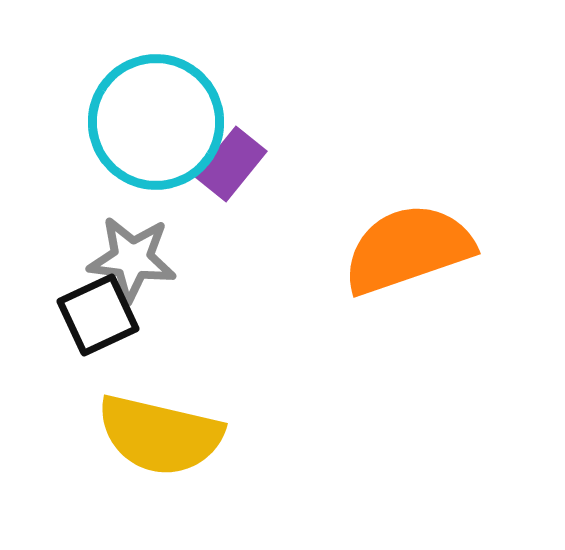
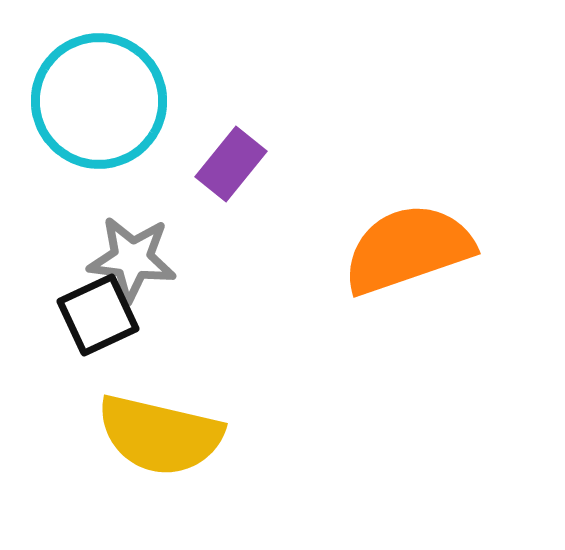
cyan circle: moved 57 px left, 21 px up
